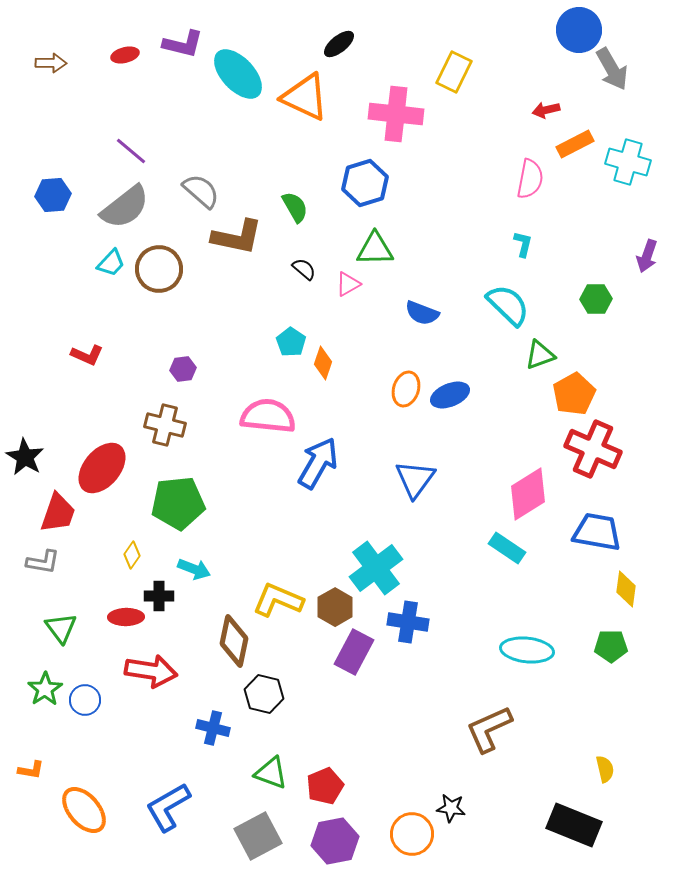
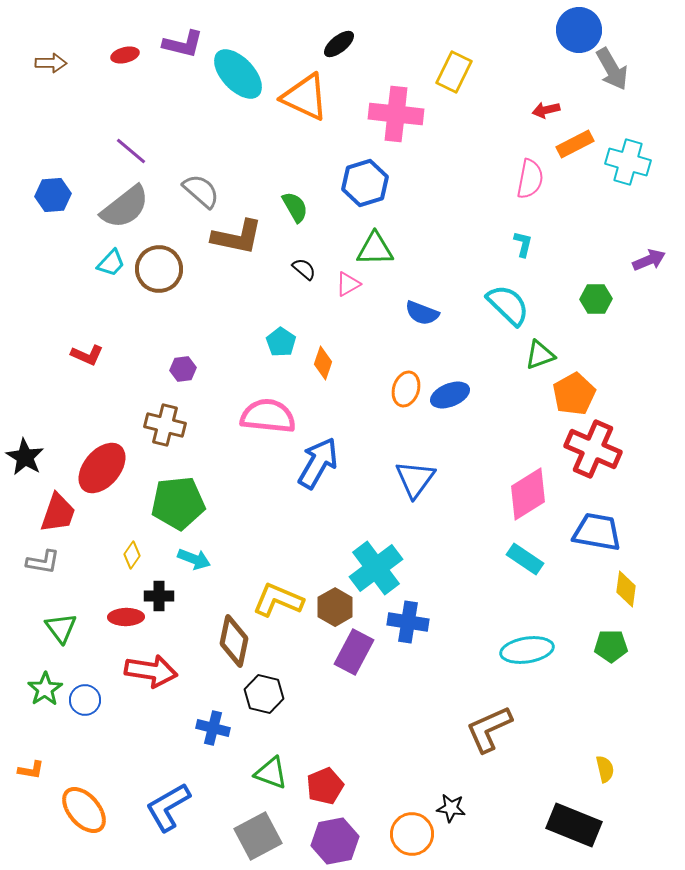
purple arrow at (647, 256): moved 2 px right, 4 px down; rotated 132 degrees counterclockwise
cyan pentagon at (291, 342): moved 10 px left
cyan rectangle at (507, 548): moved 18 px right, 11 px down
cyan arrow at (194, 569): moved 10 px up
cyan ellipse at (527, 650): rotated 15 degrees counterclockwise
